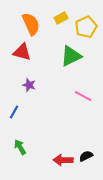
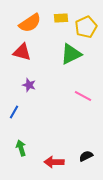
yellow rectangle: rotated 24 degrees clockwise
orange semicircle: moved 1 px left, 1 px up; rotated 80 degrees clockwise
green triangle: moved 2 px up
green arrow: moved 1 px right, 1 px down; rotated 14 degrees clockwise
red arrow: moved 9 px left, 2 px down
